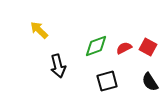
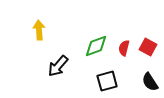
yellow arrow: rotated 42 degrees clockwise
red semicircle: rotated 49 degrees counterclockwise
black arrow: rotated 55 degrees clockwise
